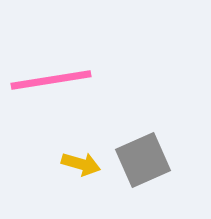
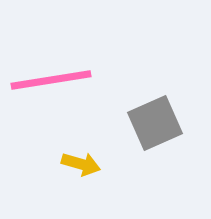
gray square: moved 12 px right, 37 px up
